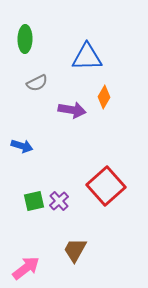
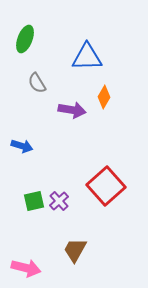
green ellipse: rotated 20 degrees clockwise
gray semicircle: rotated 85 degrees clockwise
pink arrow: rotated 52 degrees clockwise
